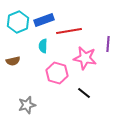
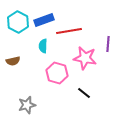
cyan hexagon: rotated 10 degrees counterclockwise
